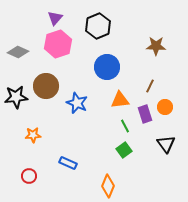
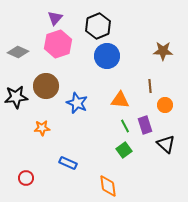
brown star: moved 7 px right, 5 px down
blue circle: moved 11 px up
brown line: rotated 32 degrees counterclockwise
orange triangle: rotated 12 degrees clockwise
orange circle: moved 2 px up
purple rectangle: moved 11 px down
orange star: moved 9 px right, 7 px up
black triangle: rotated 12 degrees counterclockwise
red circle: moved 3 px left, 2 px down
orange diamond: rotated 30 degrees counterclockwise
